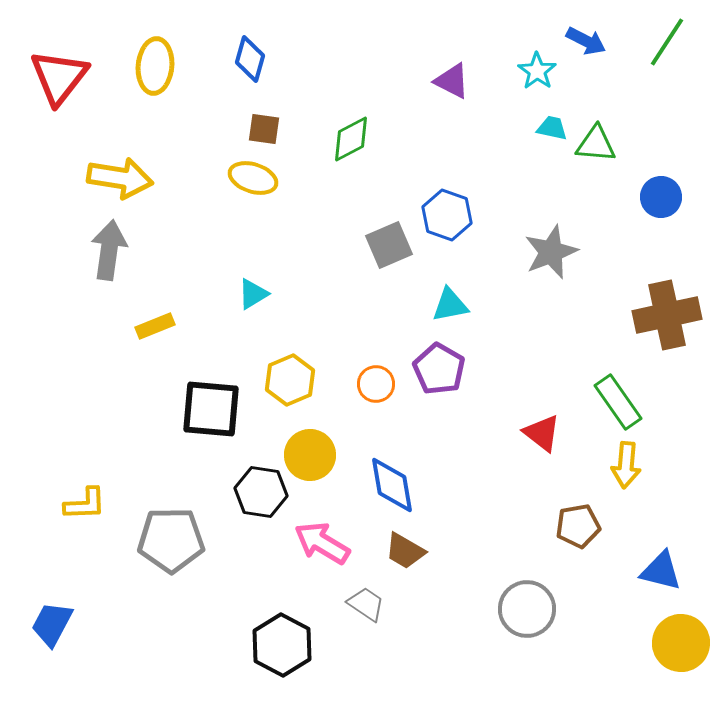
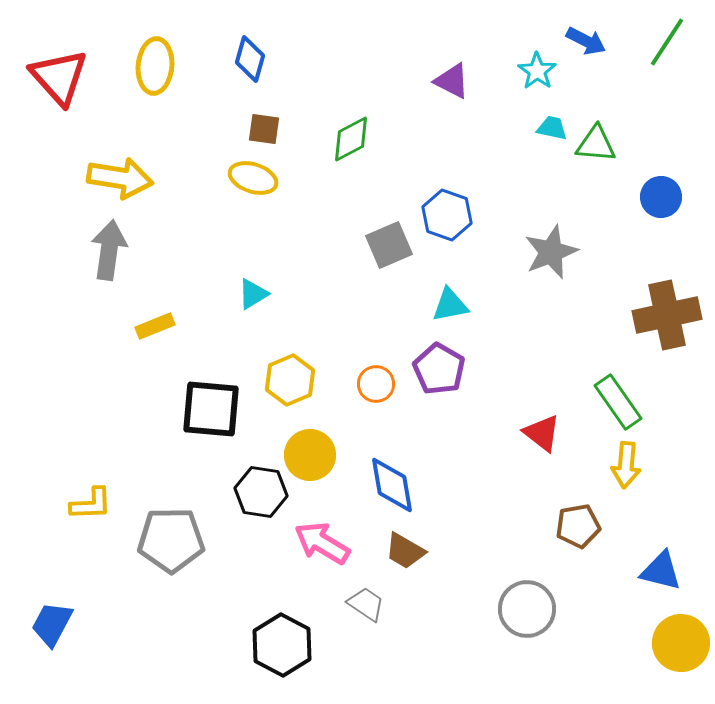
red triangle at (59, 77): rotated 20 degrees counterclockwise
yellow L-shape at (85, 504): moved 6 px right
